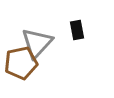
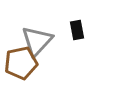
gray triangle: moved 2 px up
